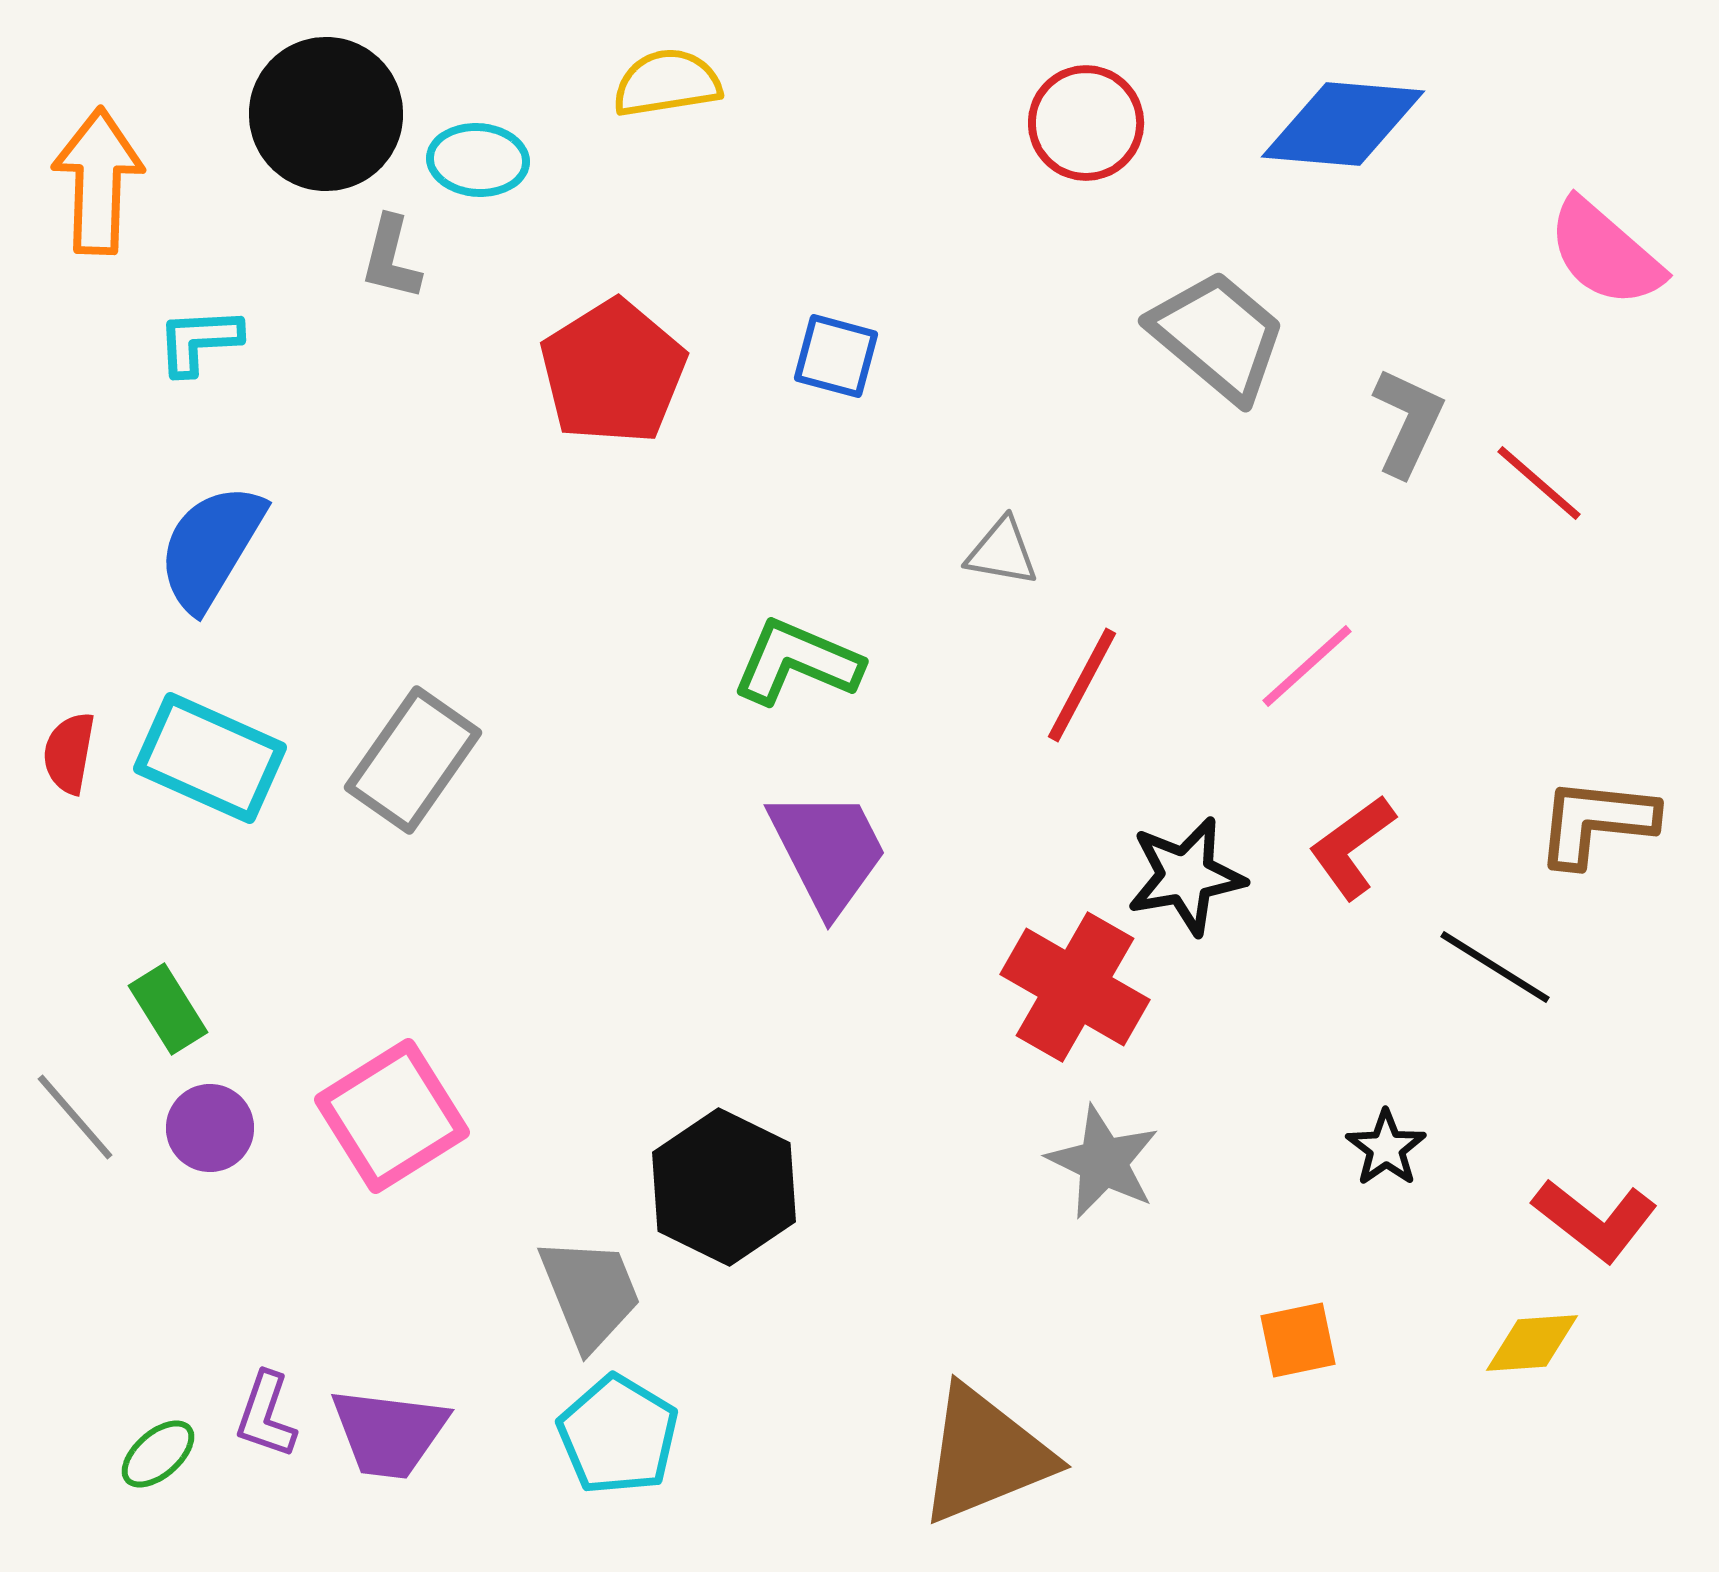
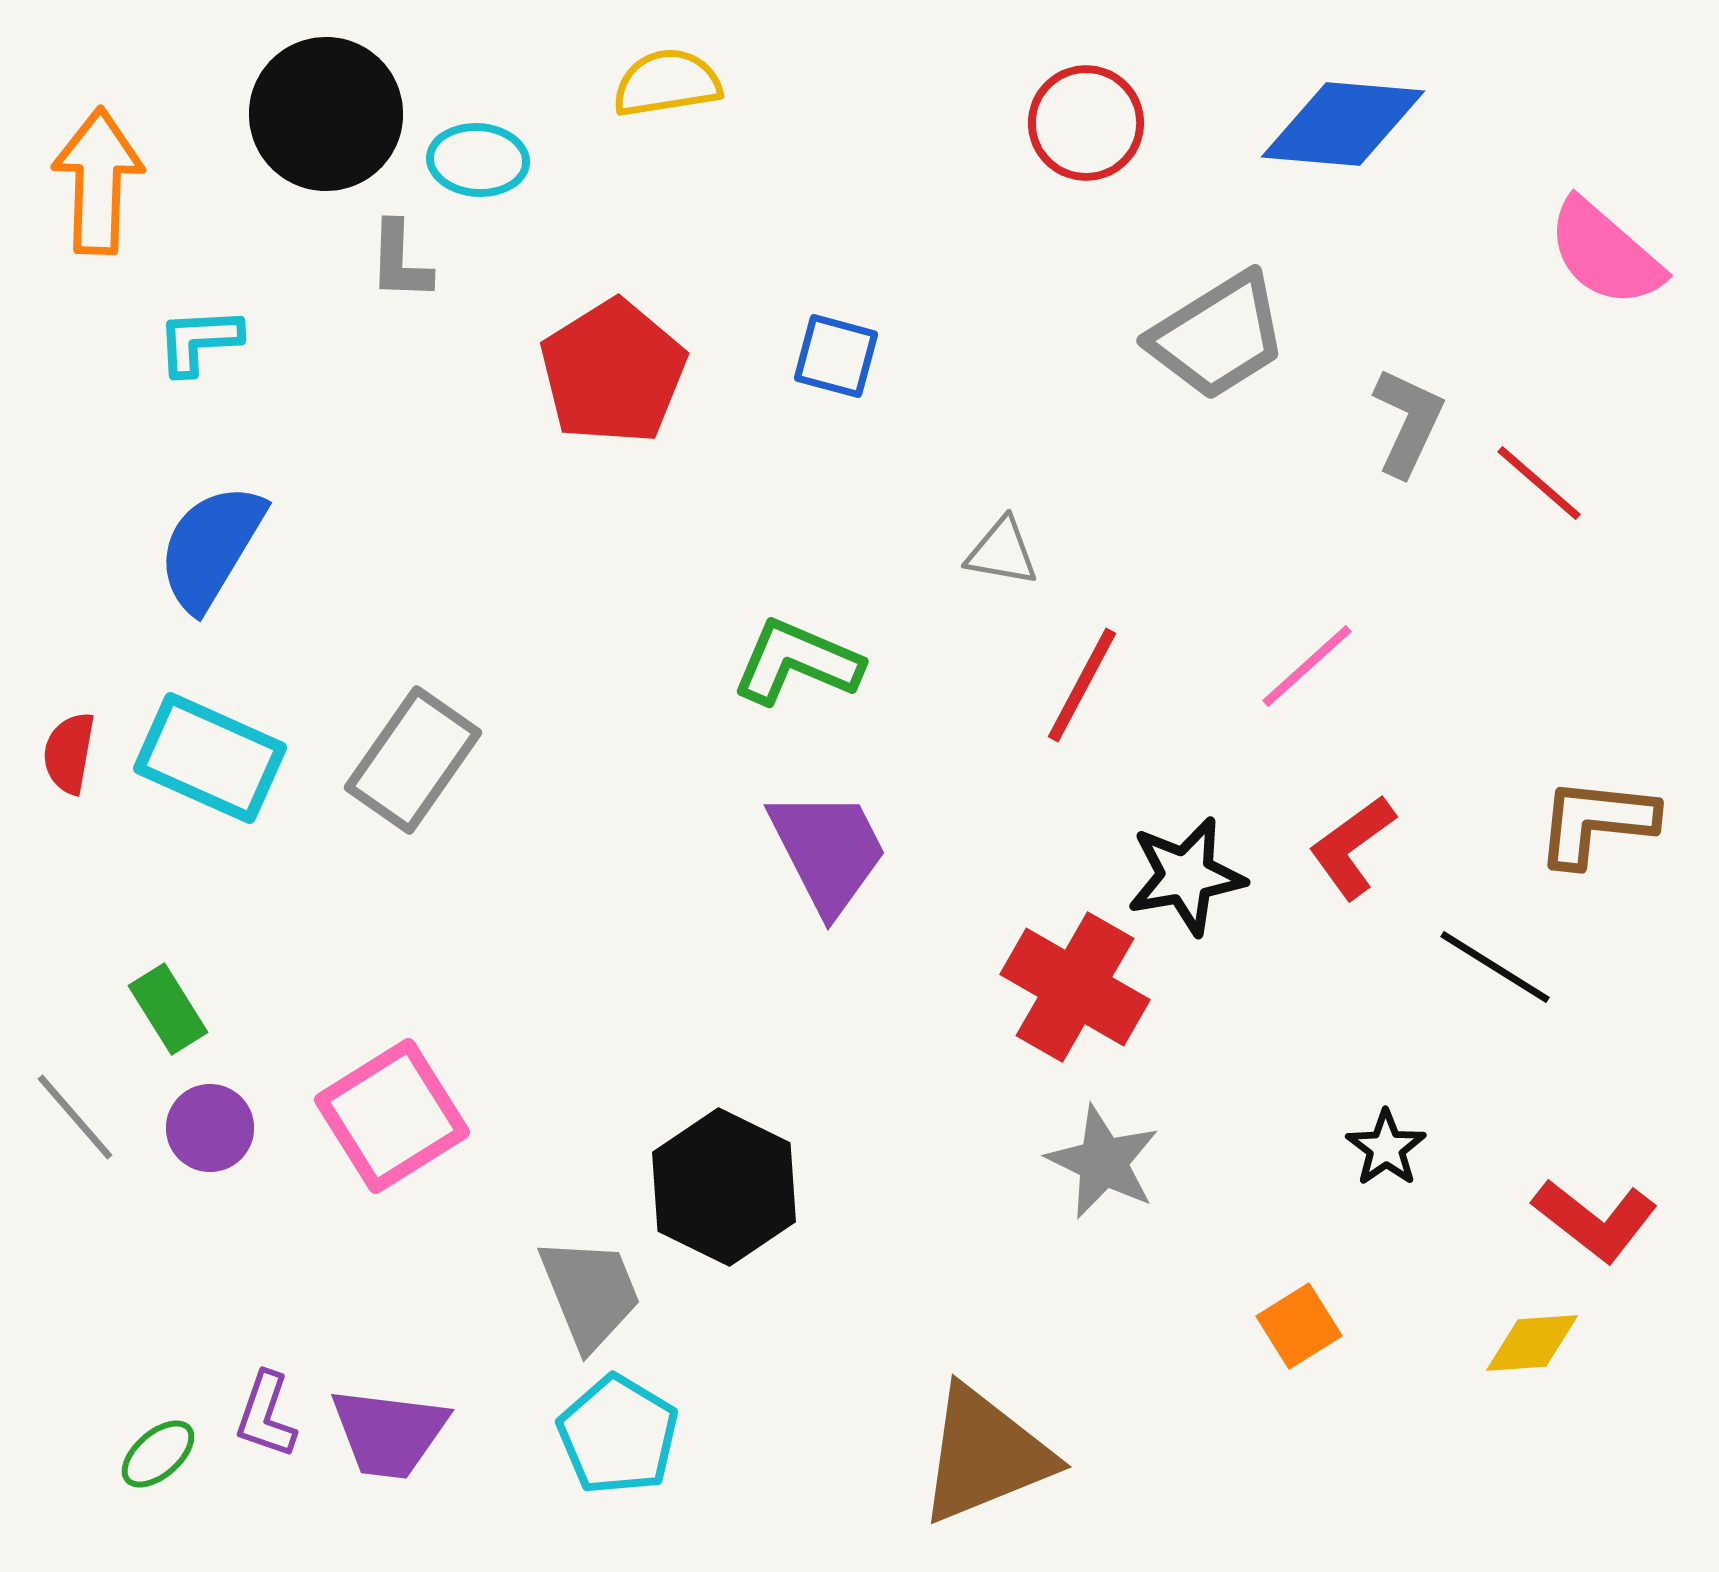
gray L-shape at (391, 258): moved 9 px right, 3 px down; rotated 12 degrees counterclockwise
gray trapezoid at (1218, 336): rotated 108 degrees clockwise
orange square at (1298, 1340): moved 1 px right, 14 px up; rotated 20 degrees counterclockwise
